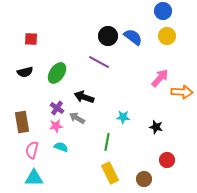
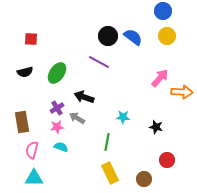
purple cross: rotated 24 degrees clockwise
pink star: moved 1 px right, 1 px down
